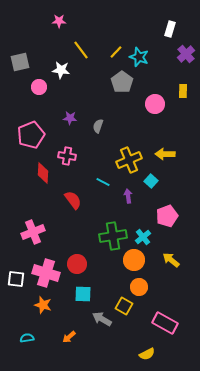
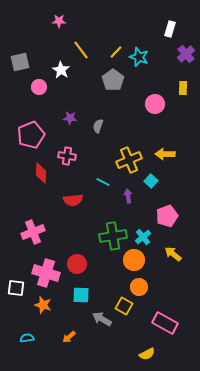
white star at (61, 70): rotated 24 degrees clockwise
gray pentagon at (122, 82): moved 9 px left, 2 px up
yellow rectangle at (183, 91): moved 3 px up
red diamond at (43, 173): moved 2 px left
red semicircle at (73, 200): rotated 120 degrees clockwise
yellow arrow at (171, 260): moved 2 px right, 6 px up
white square at (16, 279): moved 9 px down
cyan square at (83, 294): moved 2 px left, 1 px down
